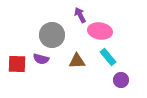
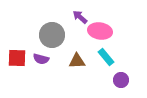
purple arrow: moved 2 px down; rotated 21 degrees counterclockwise
cyan rectangle: moved 2 px left
red square: moved 6 px up
